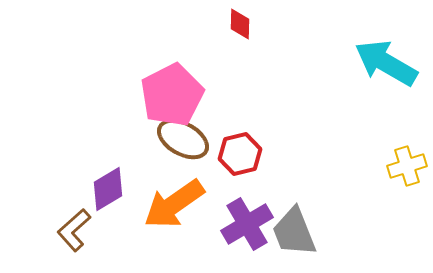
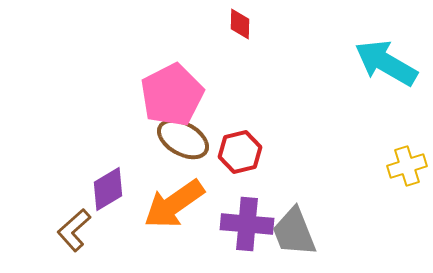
red hexagon: moved 2 px up
purple cross: rotated 36 degrees clockwise
